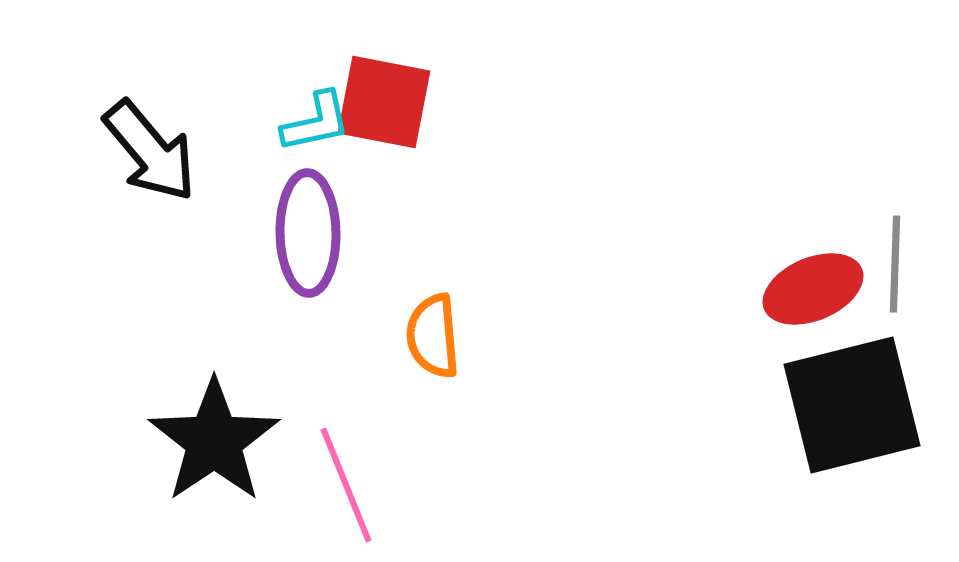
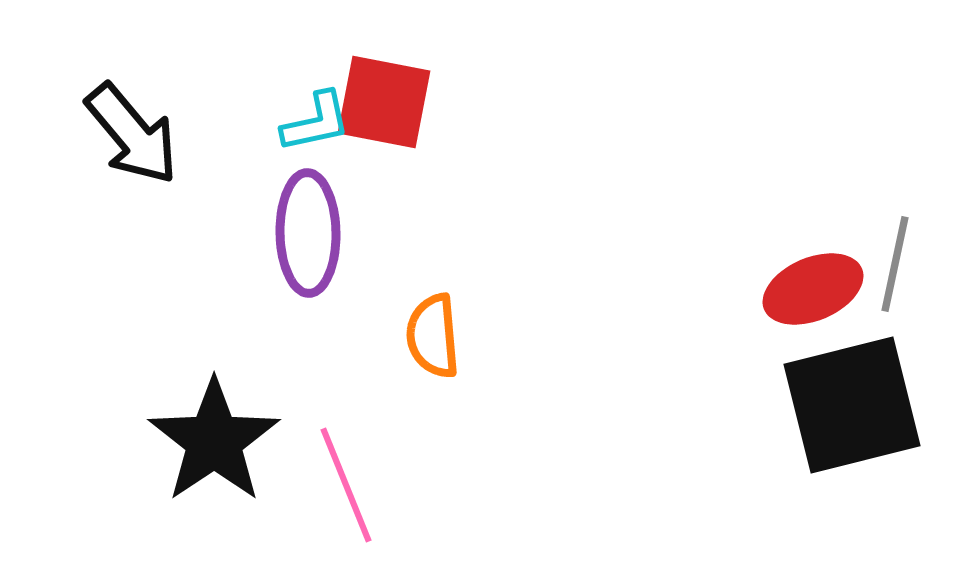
black arrow: moved 18 px left, 17 px up
gray line: rotated 10 degrees clockwise
